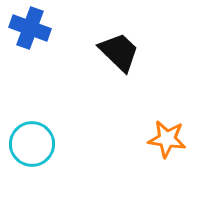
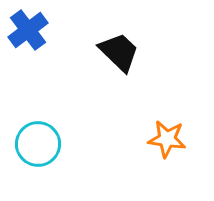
blue cross: moved 2 px left, 2 px down; rotated 33 degrees clockwise
cyan circle: moved 6 px right
